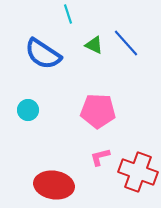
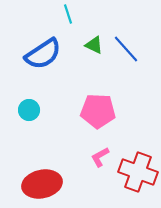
blue line: moved 6 px down
blue semicircle: rotated 66 degrees counterclockwise
cyan circle: moved 1 px right
pink L-shape: rotated 15 degrees counterclockwise
red ellipse: moved 12 px left, 1 px up; rotated 21 degrees counterclockwise
